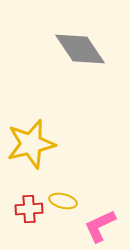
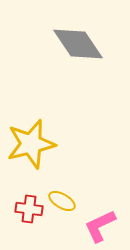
gray diamond: moved 2 px left, 5 px up
yellow ellipse: moved 1 px left; rotated 16 degrees clockwise
red cross: rotated 12 degrees clockwise
